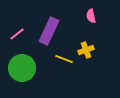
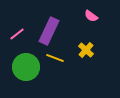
pink semicircle: rotated 40 degrees counterclockwise
yellow cross: rotated 28 degrees counterclockwise
yellow line: moved 9 px left, 1 px up
green circle: moved 4 px right, 1 px up
